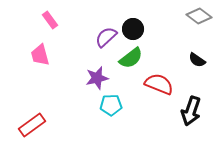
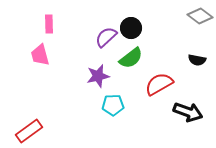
gray diamond: moved 1 px right
pink rectangle: moved 1 px left, 4 px down; rotated 36 degrees clockwise
black circle: moved 2 px left, 1 px up
black semicircle: rotated 24 degrees counterclockwise
purple star: moved 1 px right, 2 px up
red semicircle: rotated 52 degrees counterclockwise
cyan pentagon: moved 2 px right
black arrow: moved 3 px left, 1 px down; rotated 88 degrees counterclockwise
red rectangle: moved 3 px left, 6 px down
